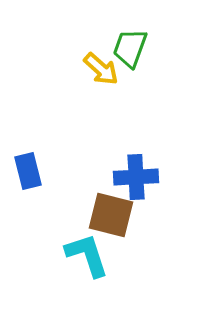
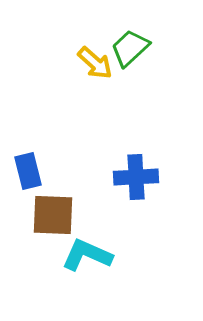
green trapezoid: rotated 27 degrees clockwise
yellow arrow: moved 6 px left, 6 px up
brown square: moved 58 px left; rotated 12 degrees counterclockwise
cyan L-shape: rotated 48 degrees counterclockwise
